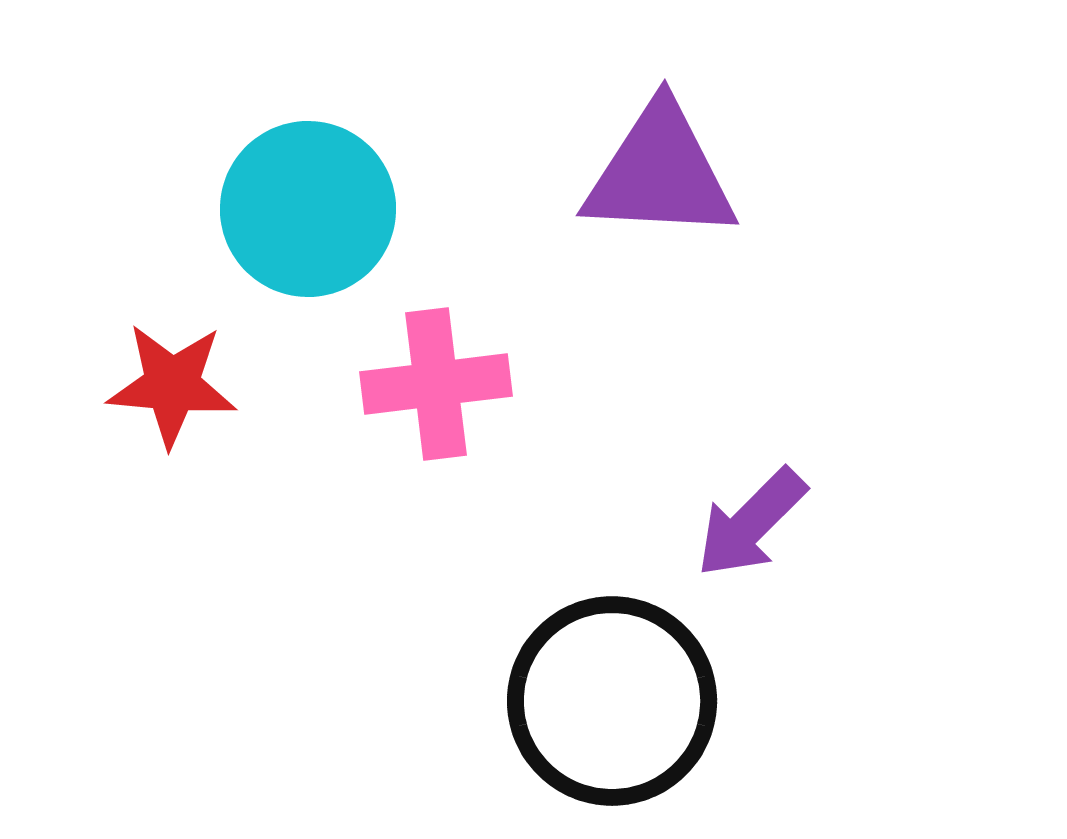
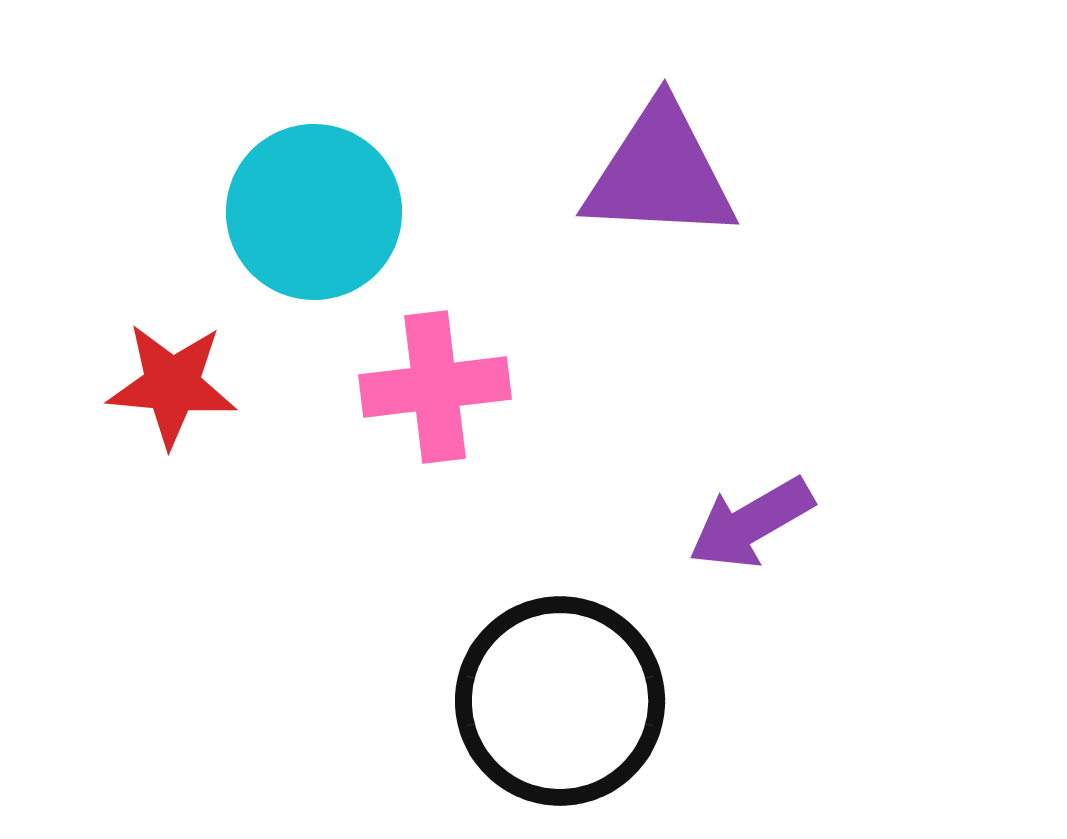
cyan circle: moved 6 px right, 3 px down
pink cross: moved 1 px left, 3 px down
purple arrow: rotated 15 degrees clockwise
black circle: moved 52 px left
